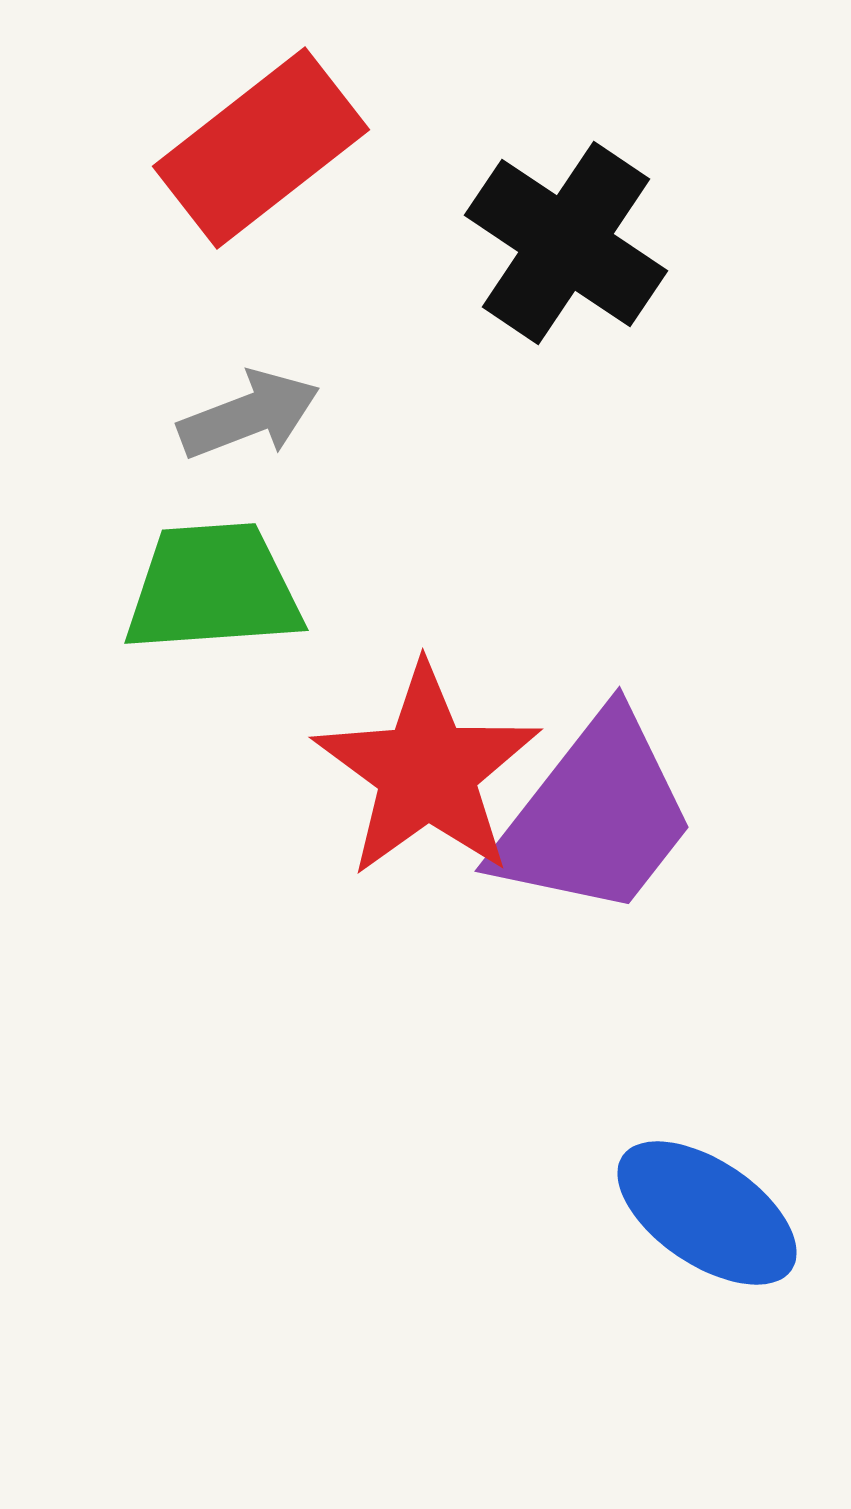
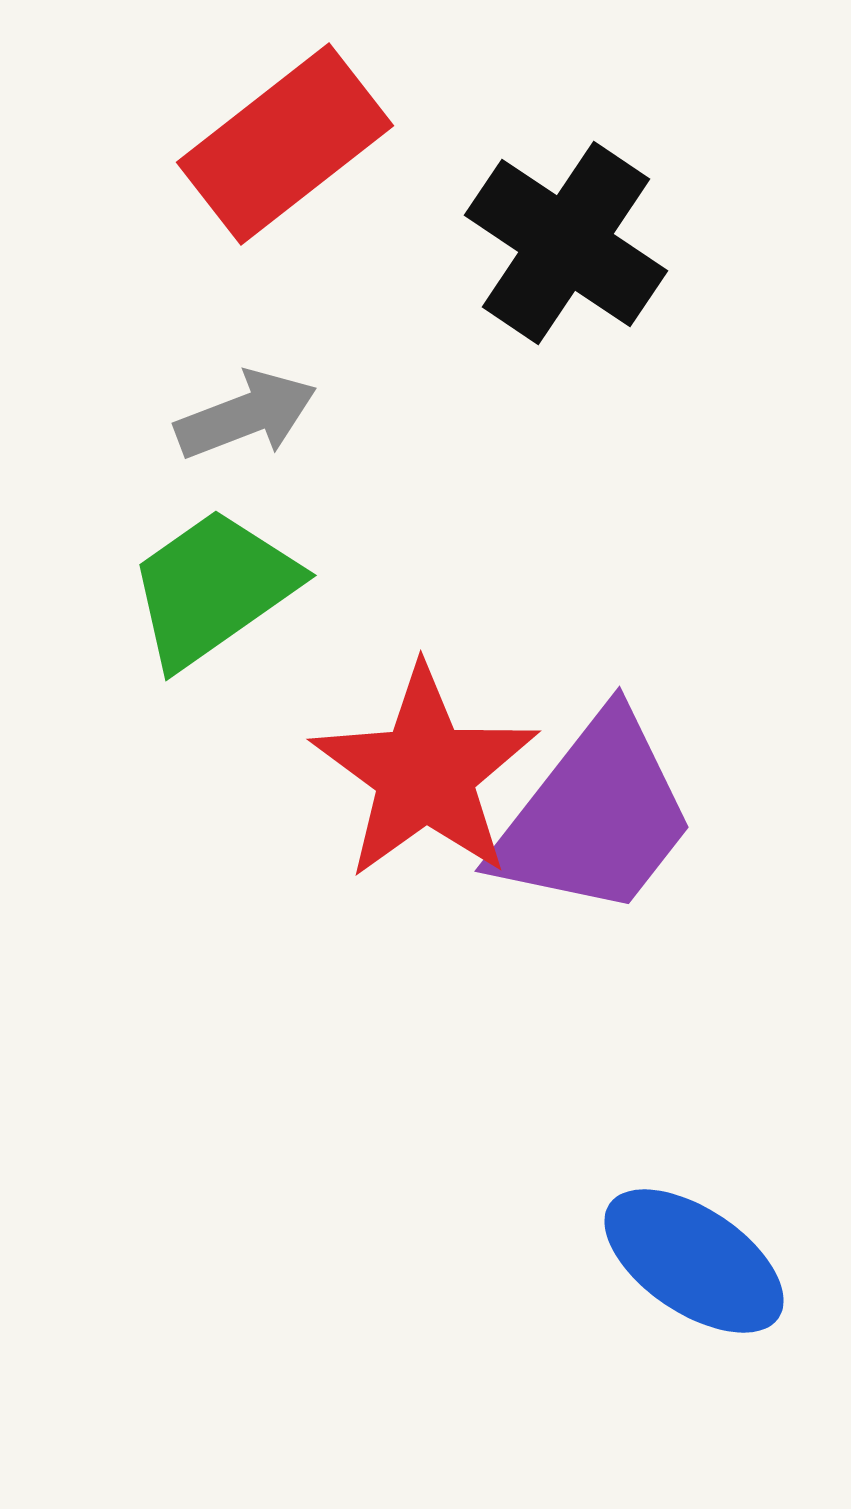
red rectangle: moved 24 px right, 4 px up
gray arrow: moved 3 px left
green trapezoid: rotated 31 degrees counterclockwise
red star: moved 2 px left, 2 px down
blue ellipse: moved 13 px left, 48 px down
